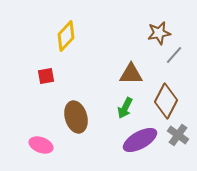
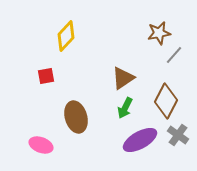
brown triangle: moved 8 px left, 4 px down; rotated 35 degrees counterclockwise
